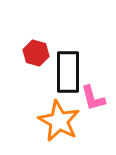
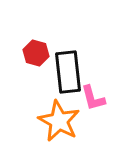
black rectangle: rotated 6 degrees counterclockwise
